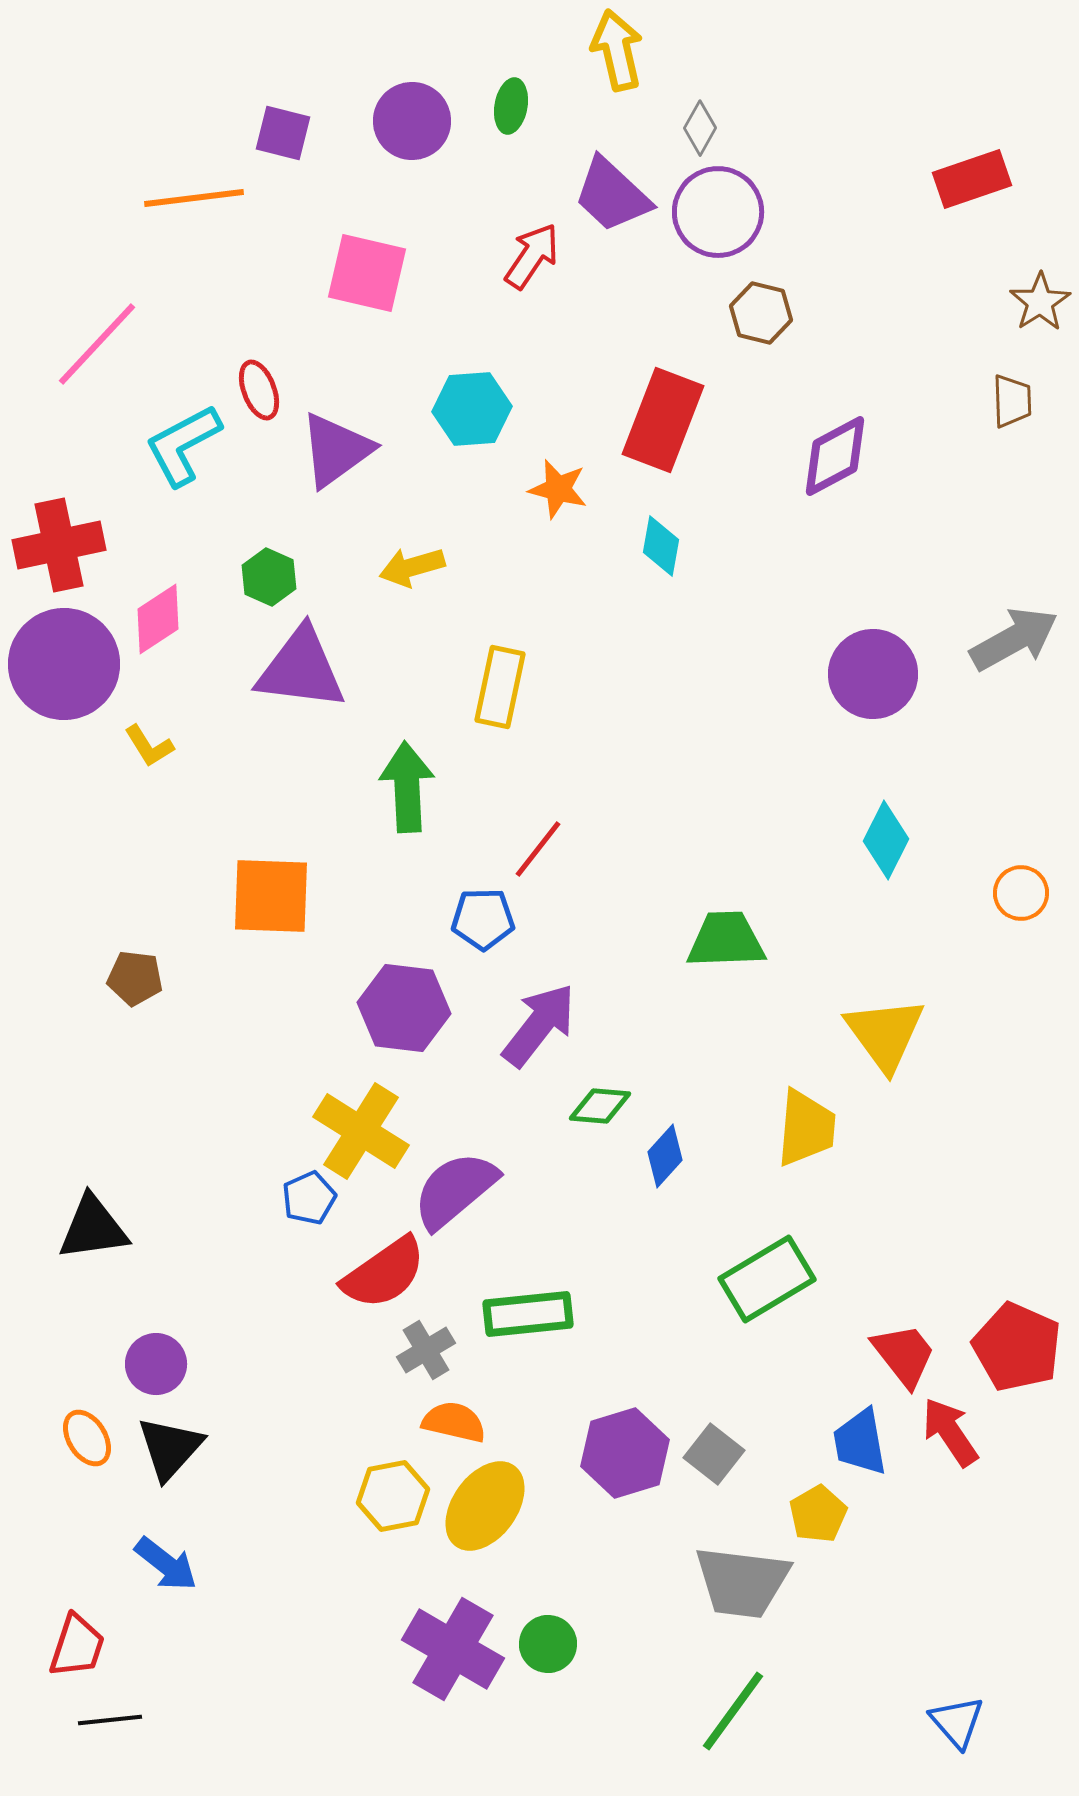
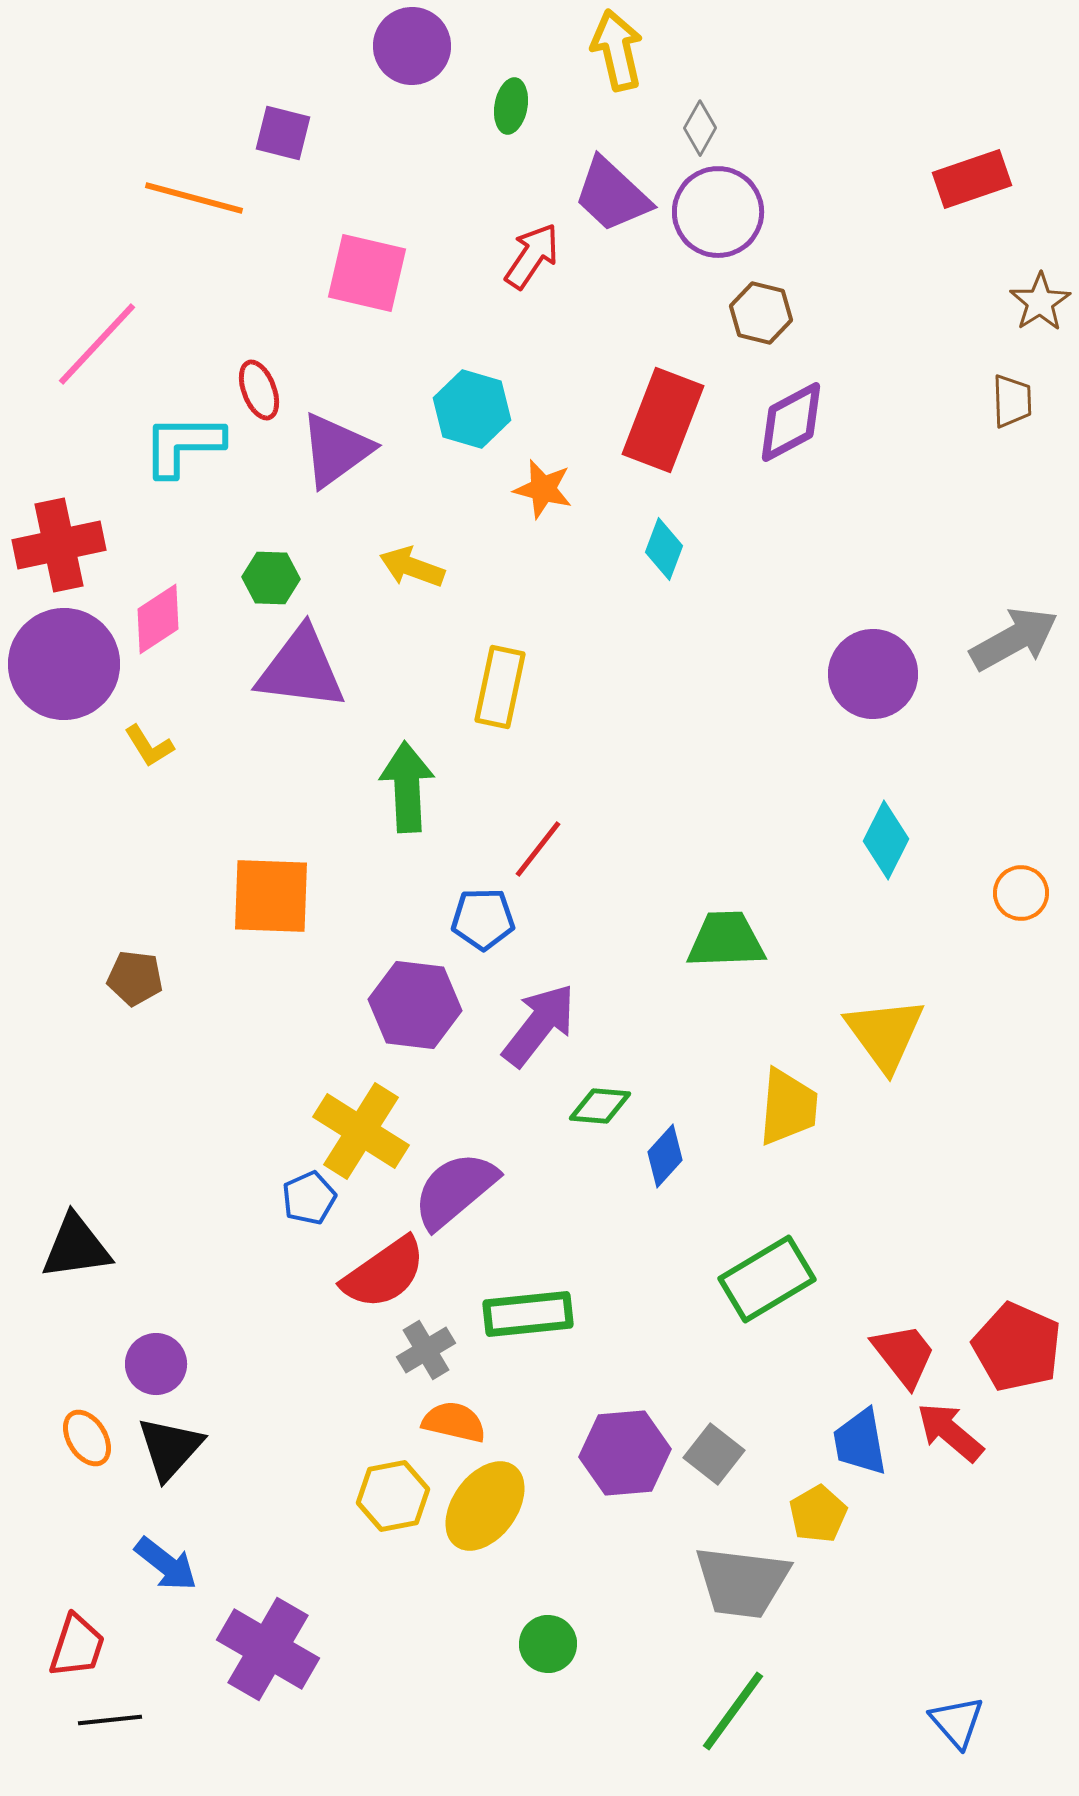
purple circle at (412, 121): moved 75 px up
orange line at (194, 198): rotated 22 degrees clockwise
cyan hexagon at (472, 409): rotated 20 degrees clockwise
cyan L-shape at (183, 445): rotated 28 degrees clockwise
purple diamond at (835, 456): moved 44 px left, 34 px up
orange star at (558, 489): moved 15 px left
cyan diamond at (661, 546): moved 3 px right, 3 px down; rotated 10 degrees clockwise
yellow arrow at (412, 567): rotated 36 degrees clockwise
green hexagon at (269, 577): moved 2 px right, 1 px down; rotated 22 degrees counterclockwise
purple hexagon at (404, 1008): moved 11 px right, 3 px up
yellow trapezoid at (806, 1128): moved 18 px left, 21 px up
black triangle at (93, 1228): moved 17 px left, 19 px down
red arrow at (950, 1432): rotated 16 degrees counterclockwise
purple hexagon at (625, 1453): rotated 12 degrees clockwise
purple cross at (453, 1649): moved 185 px left
